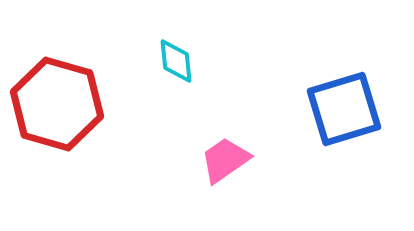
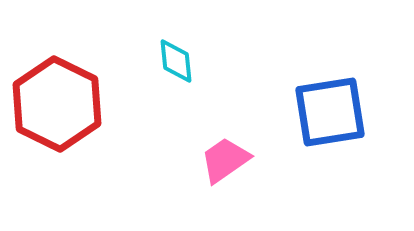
red hexagon: rotated 10 degrees clockwise
blue square: moved 14 px left, 3 px down; rotated 8 degrees clockwise
